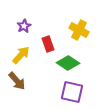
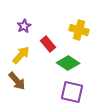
yellow cross: rotated 12 degrees counterclockwise
red rectangle: rotated 21 degrees counterclockwise
